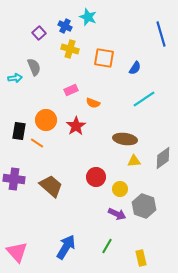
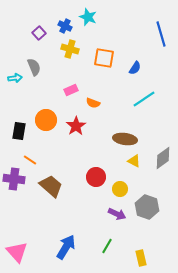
orange line: moved 7 px left, 17 px down
yellow triangle: rotated 32 degrees clockwise
gray hexagon: moved 3 px right, 1 px down
